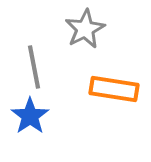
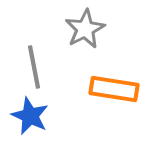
blue star: rotated 12 degrees counterclockwise
